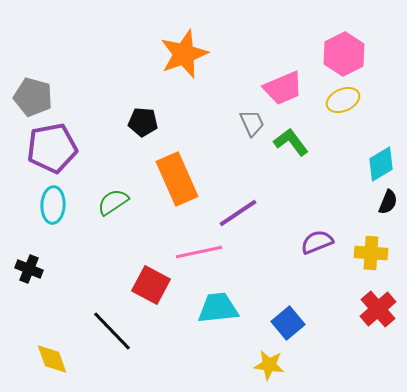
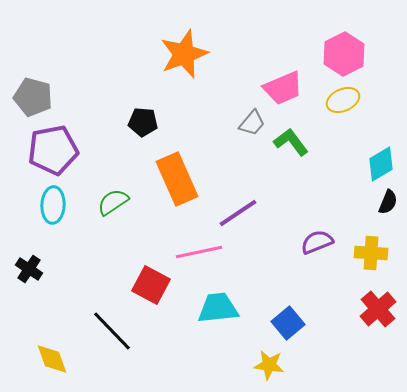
gray trapezoid: rotated 64 degrees clockwise
purple pentagon: moved 1 px right, 2 px down
black cross: rotated 12 degrees clockwise
